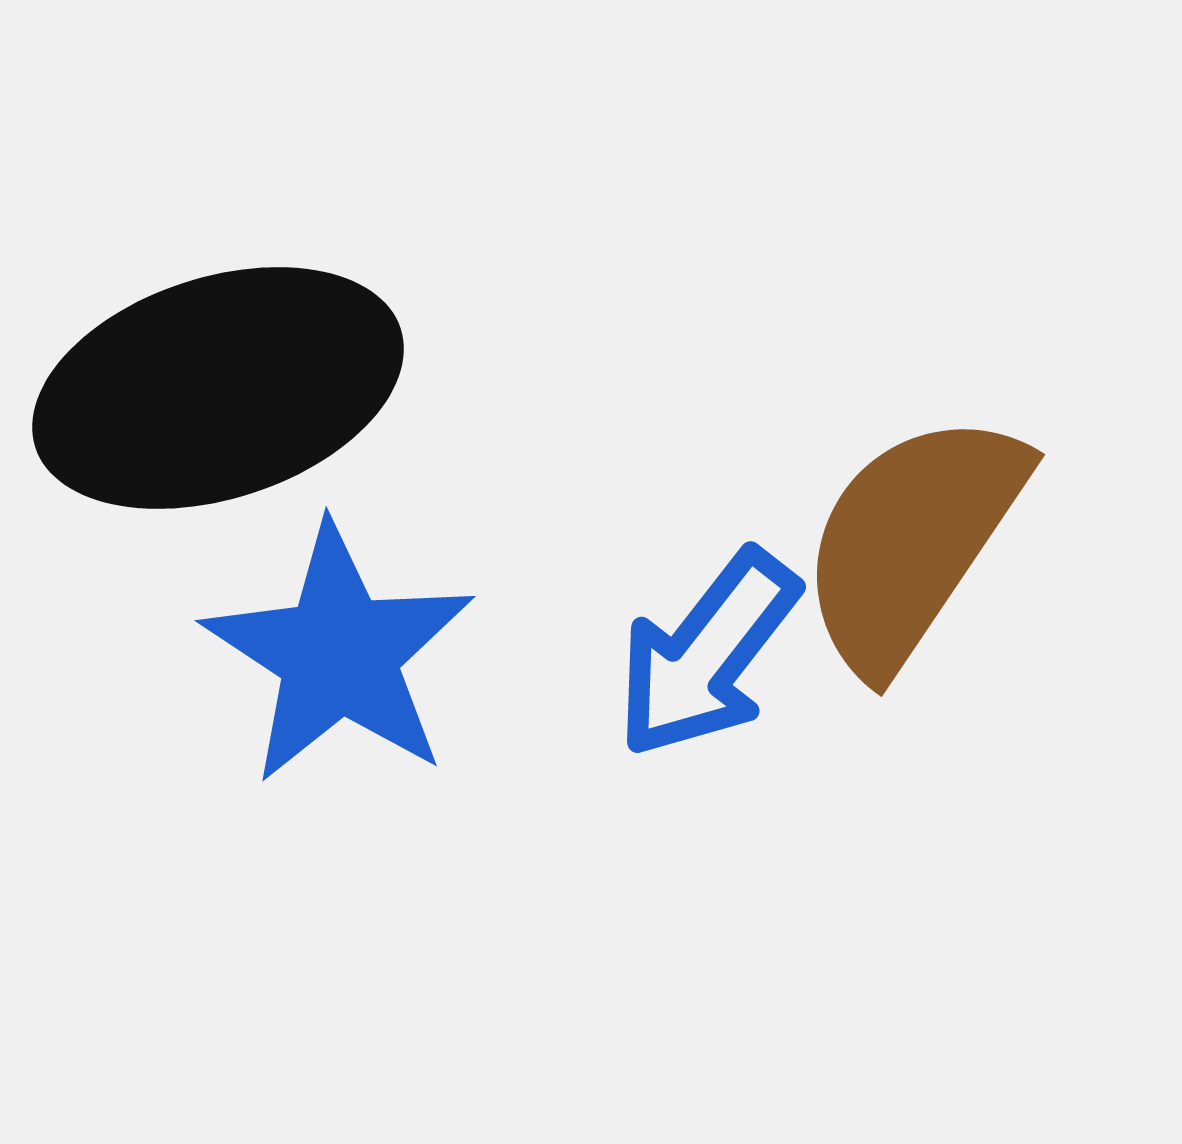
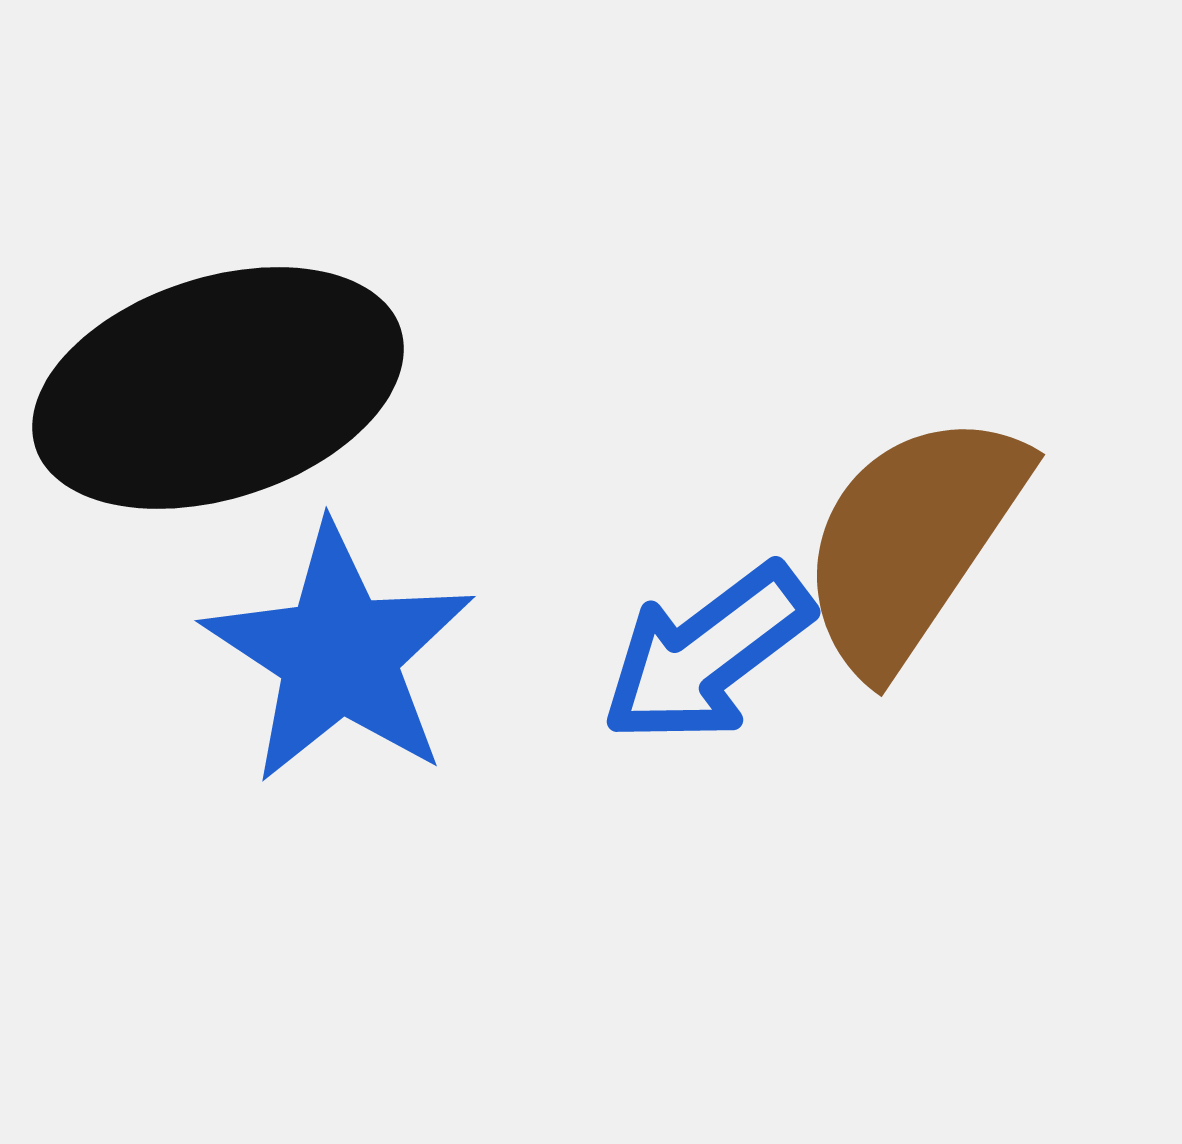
blue arrow: rotated 15 degrees clockwise
